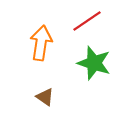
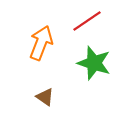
orange arrow: rotated 12 degrees clockwise
